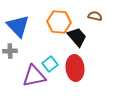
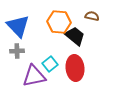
brown semicircle: moved 3 px left
black trapezoid: moved 2 px left, 1 px up; rotated 10 degrees counterclockwise
gray cross: moved 7 px right
